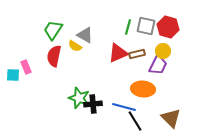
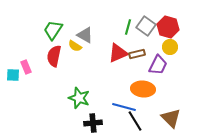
gray square: rotated 24 degrees clockwise
yellow circle: moved 7 px right, 4 px up
black cross: moved 19 px down
